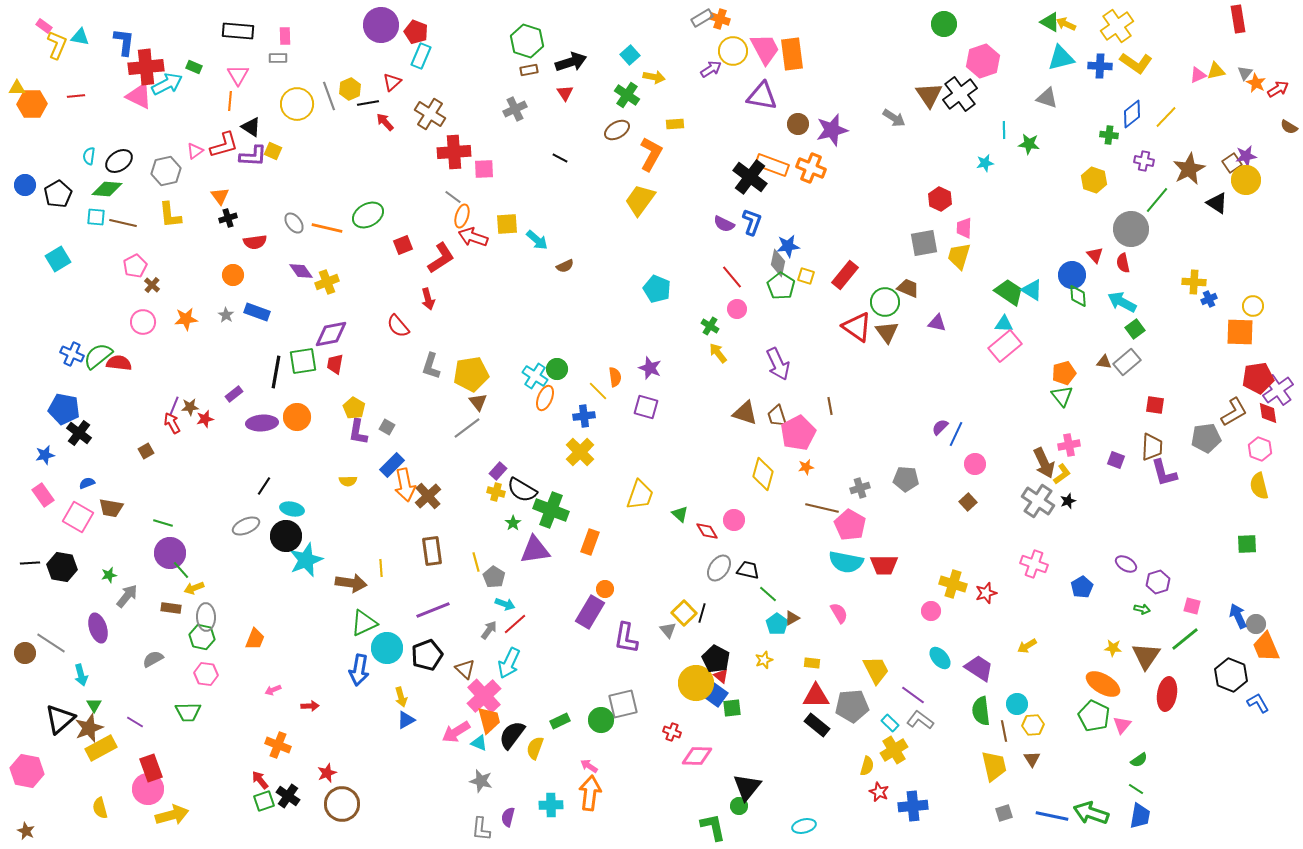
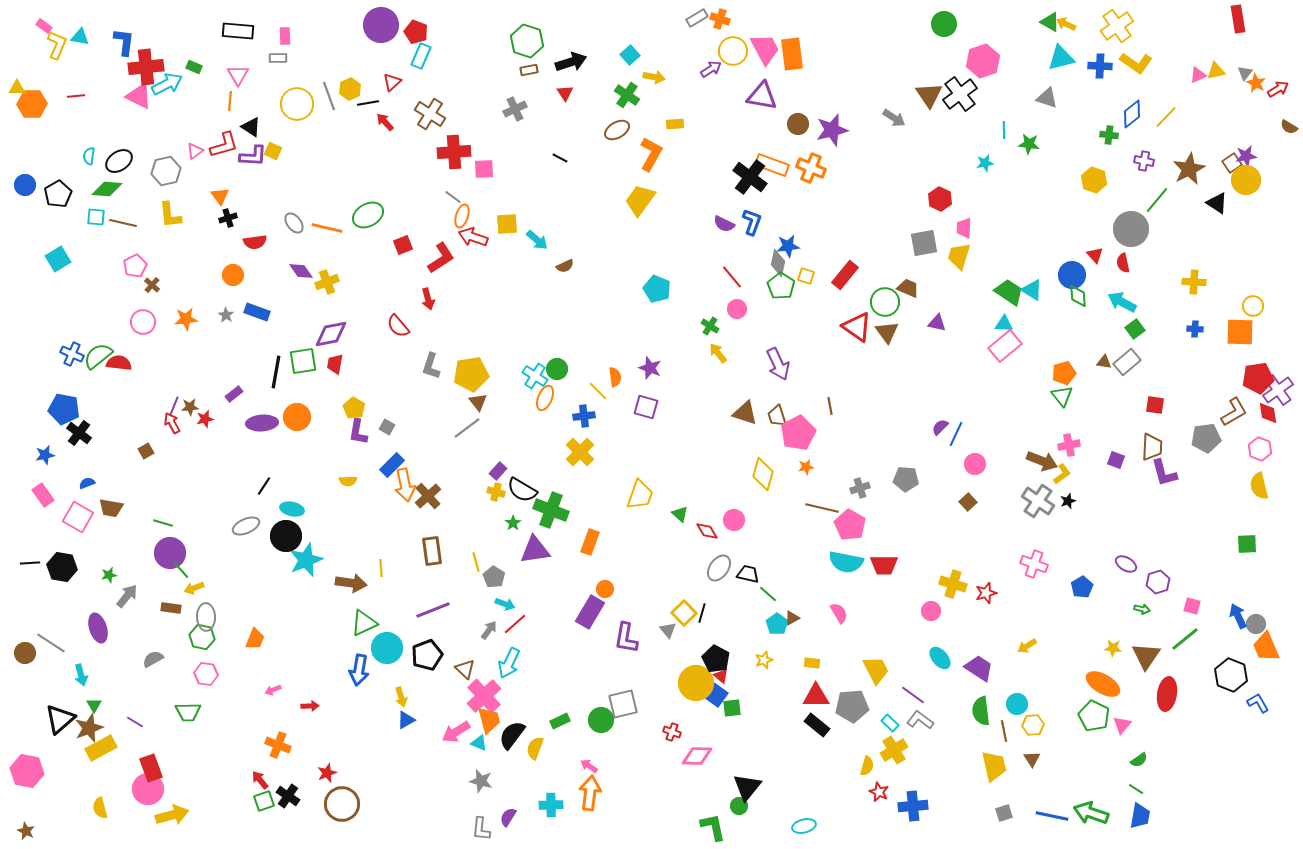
gray rectangle at (702, 18): moved 5 px left
blue cross at (1209, 299): moved 14 px left, 30 px down; rotated 28 degrees clockwise
brown arrow at (1044, 463): moved 2 px left, 2 px up; rotated 44 degrees counterclockwise
black trapezoid at (748, 570): moved 4 px down
purple semicircle at (508, 817): rotated 18 degrees clockwise
